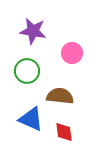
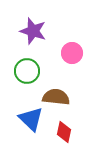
purple star: rotated 8 degrees clockwise
brown semicircle: moved 4 px left, 1 px down
blue triangle: rotated 20 degrees clockwise
red diamond: rotated 20 degrees clockwise
